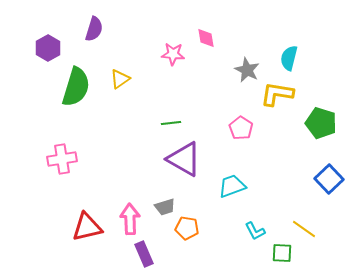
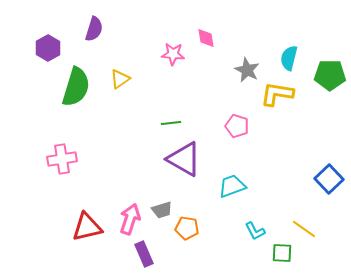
green pentagon: moved 9 px right, 48 px up; rotated 16 degrees counterclockwise
pink pentagon: moved 4 px left, 2 px up; rotated 15 degrees counterclockwise
gray trapezoid: moved 3 px left, 3 px down
pink arrow: rotated 20 degrees clockwise
